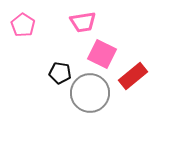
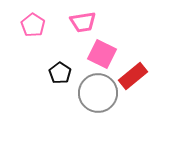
pink pentagon: moved 10 px right
black pentagon: rotated 25 degrees clockwise
gray circle: moved 8 px right
